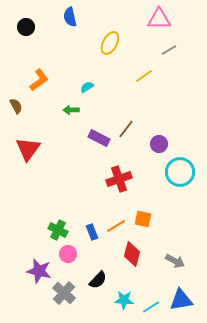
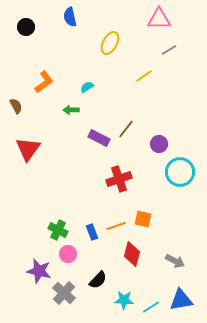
orange L-shape: moved 5 px right, 2 px down
orange line: rotated 12 degrees clockwise
